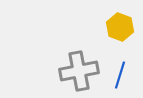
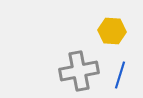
yellow hexagon: moved 8 px left, 4 px down; rotated 16 degrees counterclockwise
